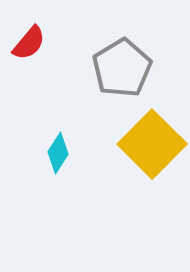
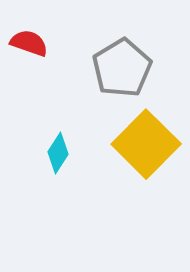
red semicircle: rotated 111 degrees counterclockwise
yellow square: moved 6 px left
